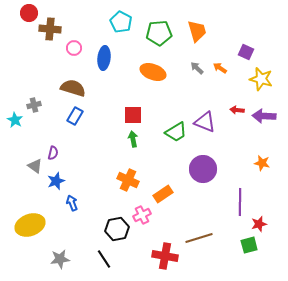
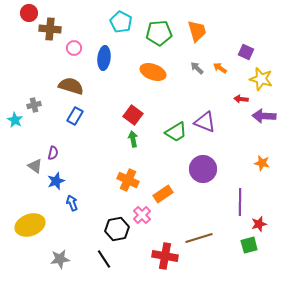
brown semicircle: moved 2 px left, 2 px up
red arrow: moved 4 px right, 11 px up
red square: rotated 36 degrees clockwise
pink cross: rotated 18 degrees counterclockwise
